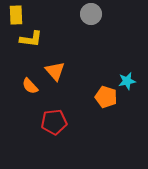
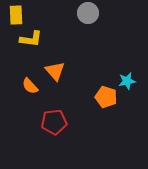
gray circle: moved 3 px left, 1 px up
